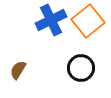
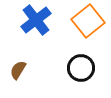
blue cross: moved 15 px left; rotated 12 degrees counterclockwise
